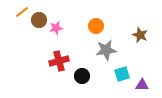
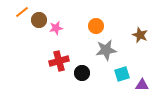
black circle: moved 3 px up
